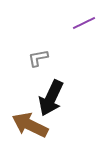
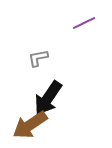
black arrow: moved 3 px left; rotated 9 degrees clockwise
brown arrow: rotated 60 degrees counterclockwise
